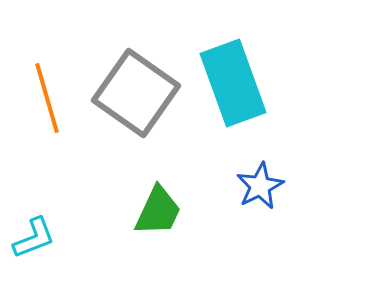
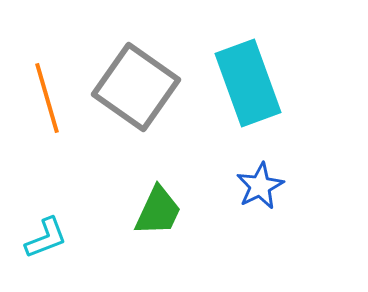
cyan rectangle: moved 15 px right
gray square: moved 6 px up
cyan L-shape: moved 12 px right
